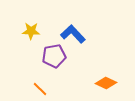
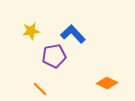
yellow star: rotated 12 degrees counterclockwise
orange diamond: moved 1 px right
